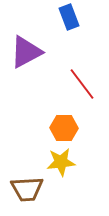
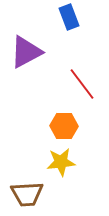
orange hexagon: moved 2 px up
brown trapezoid: moved 5 px down
